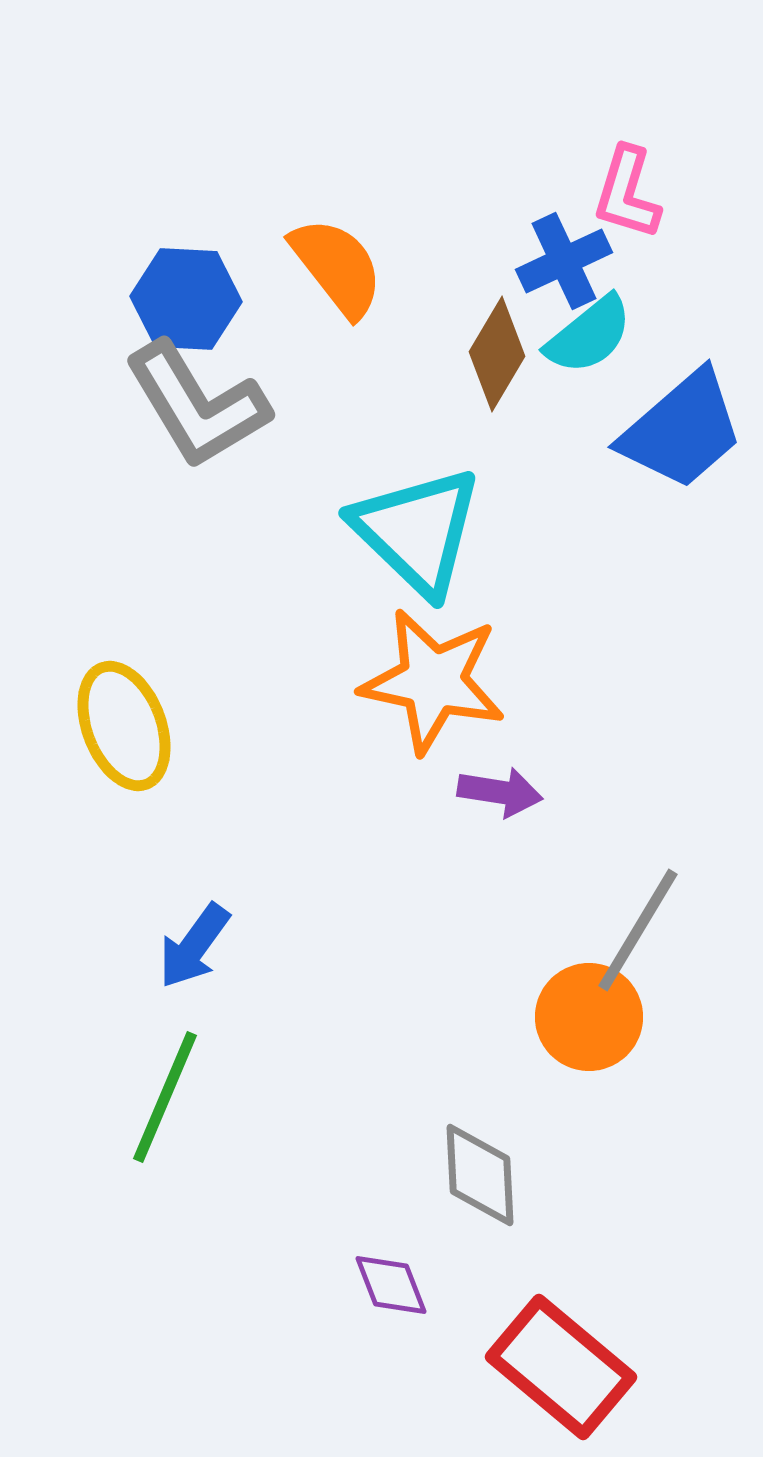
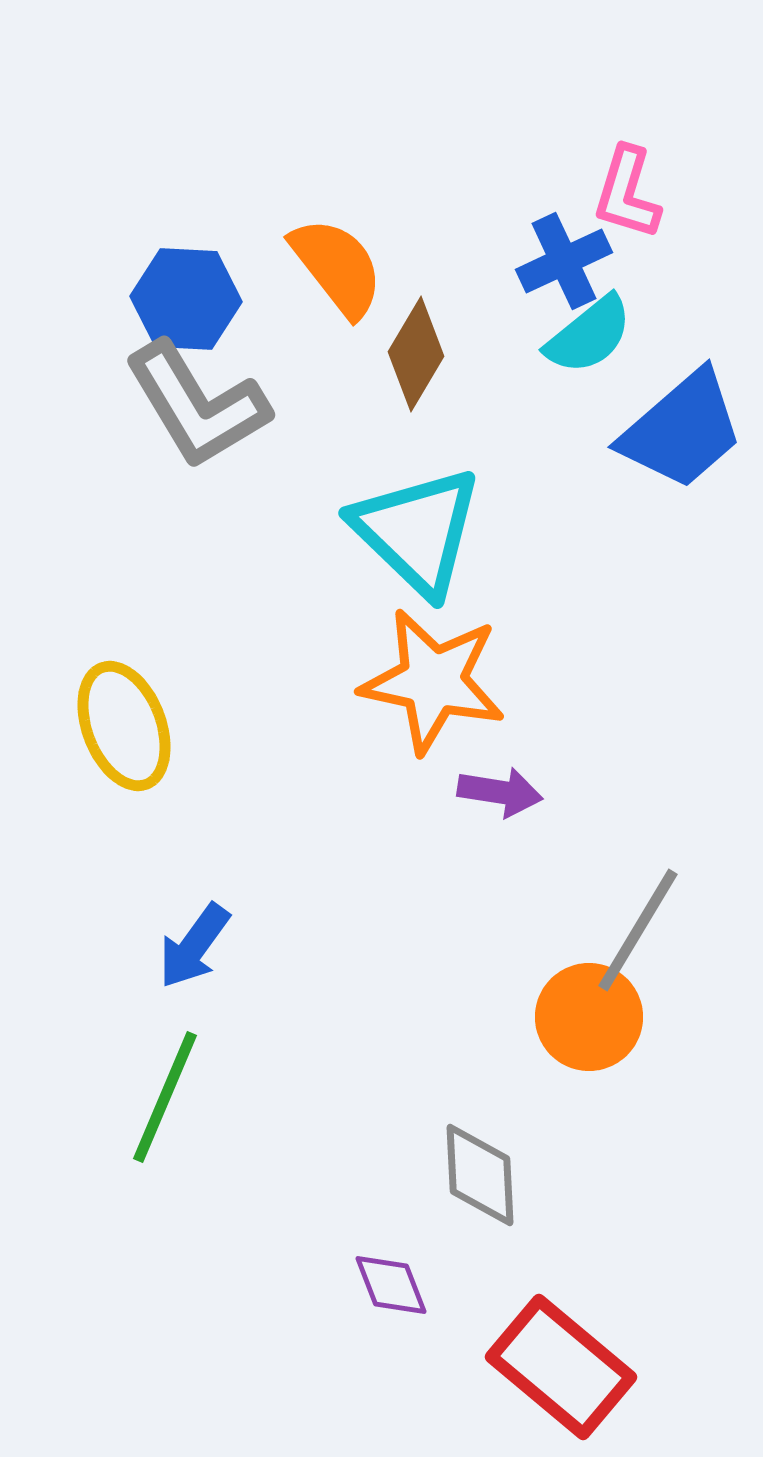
brown diamond: moved 81 px left
